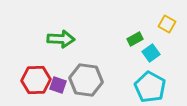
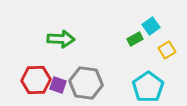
yellow square: moved 26 px down; rotated 30 degrees clockwise
cyan square: moved 27 px up
gray hexagon: moved 3 px down
cyan pentagon: moved 2 px left; rotated 8 degrees clockwise
